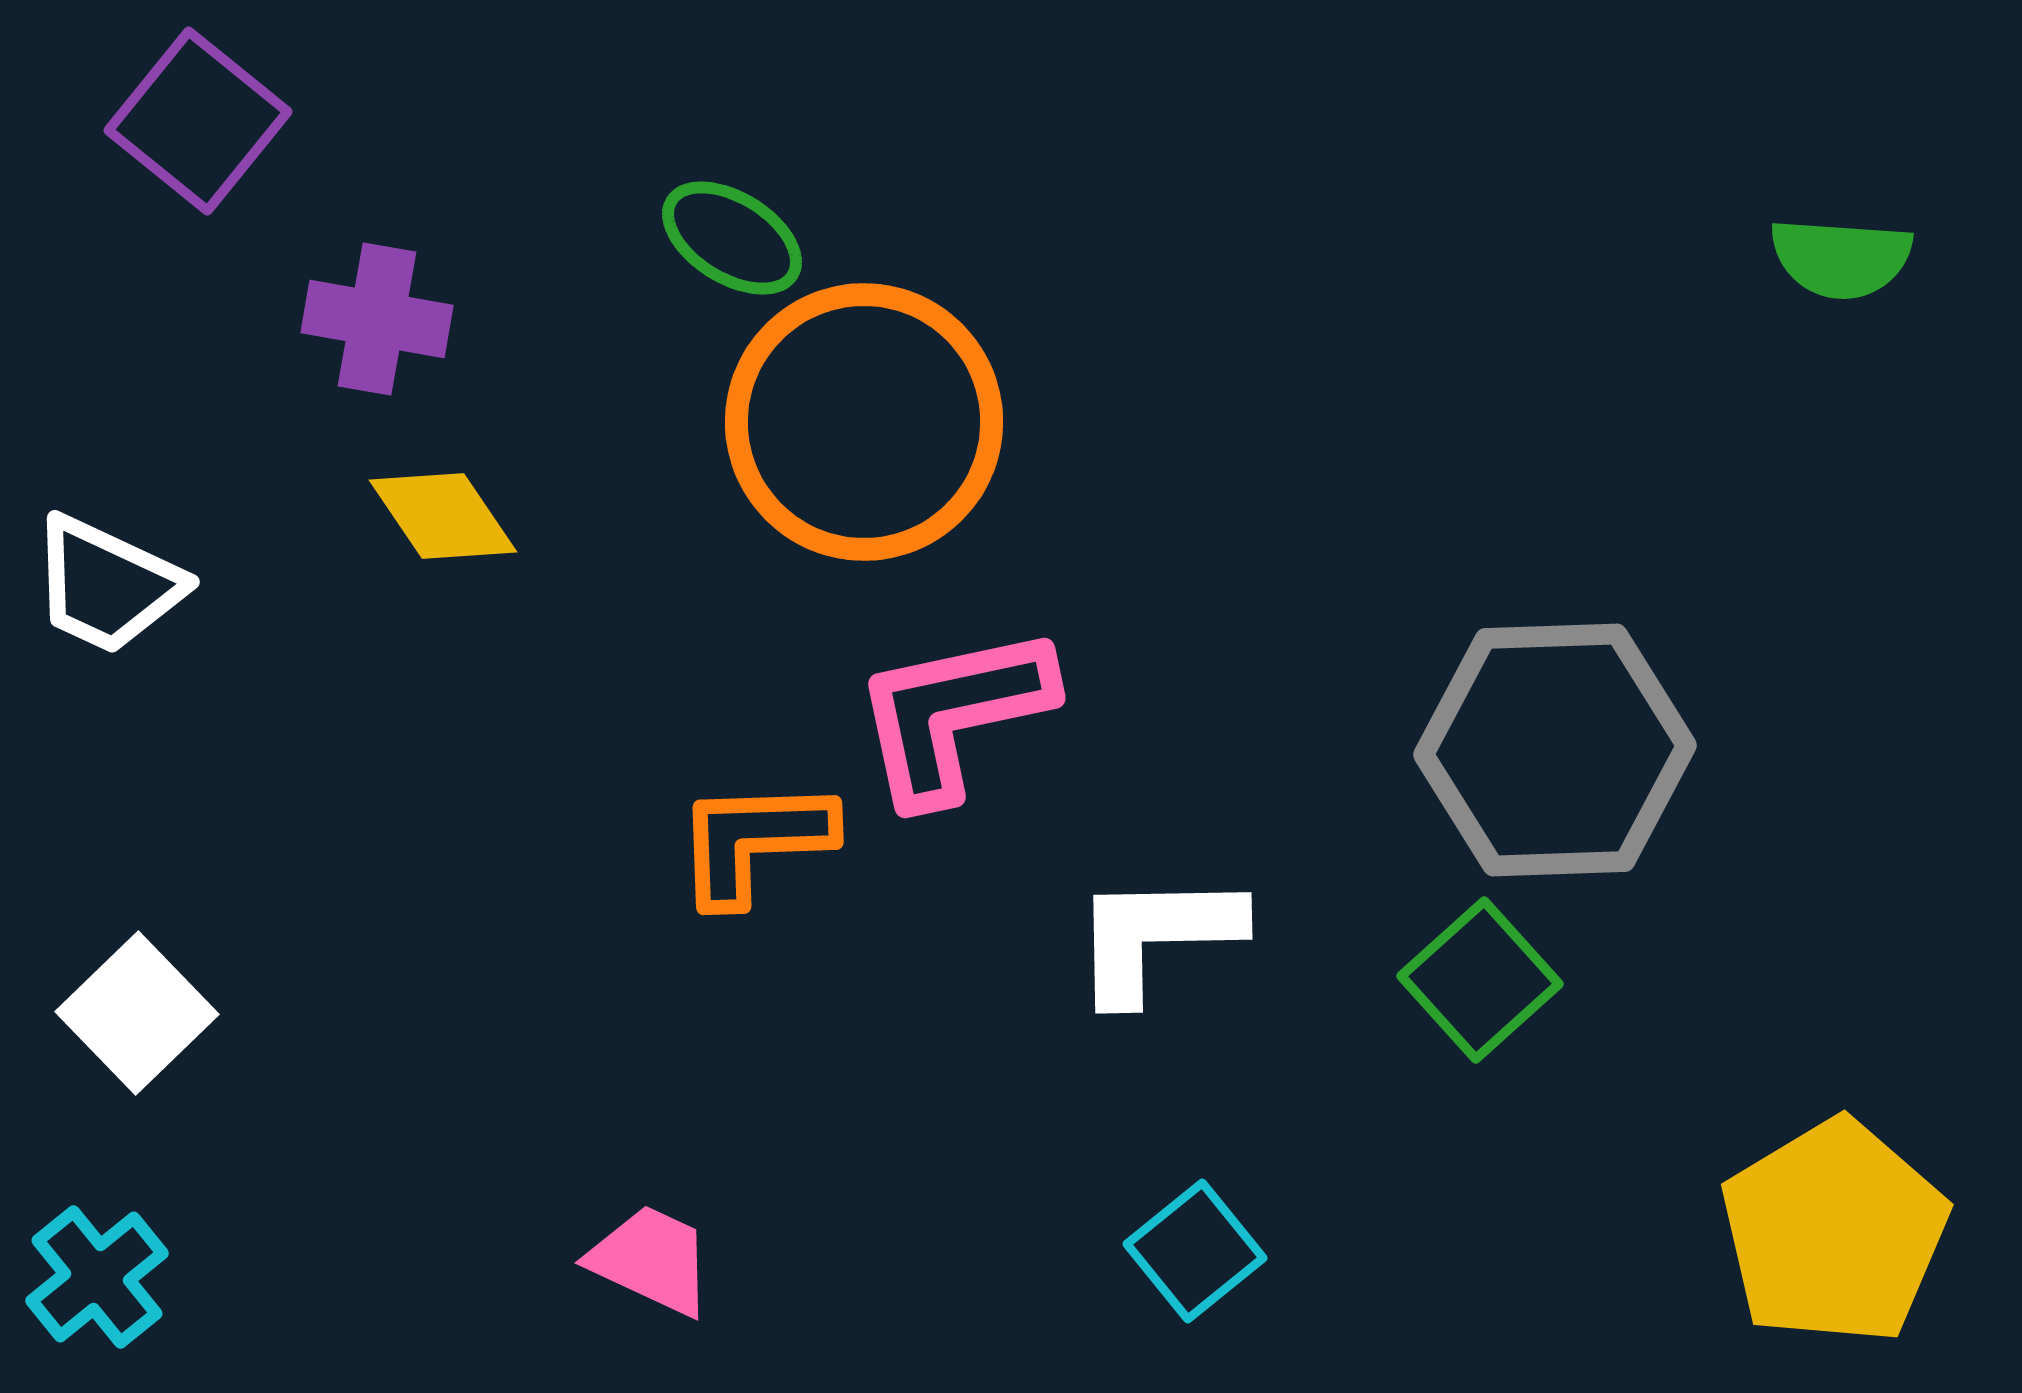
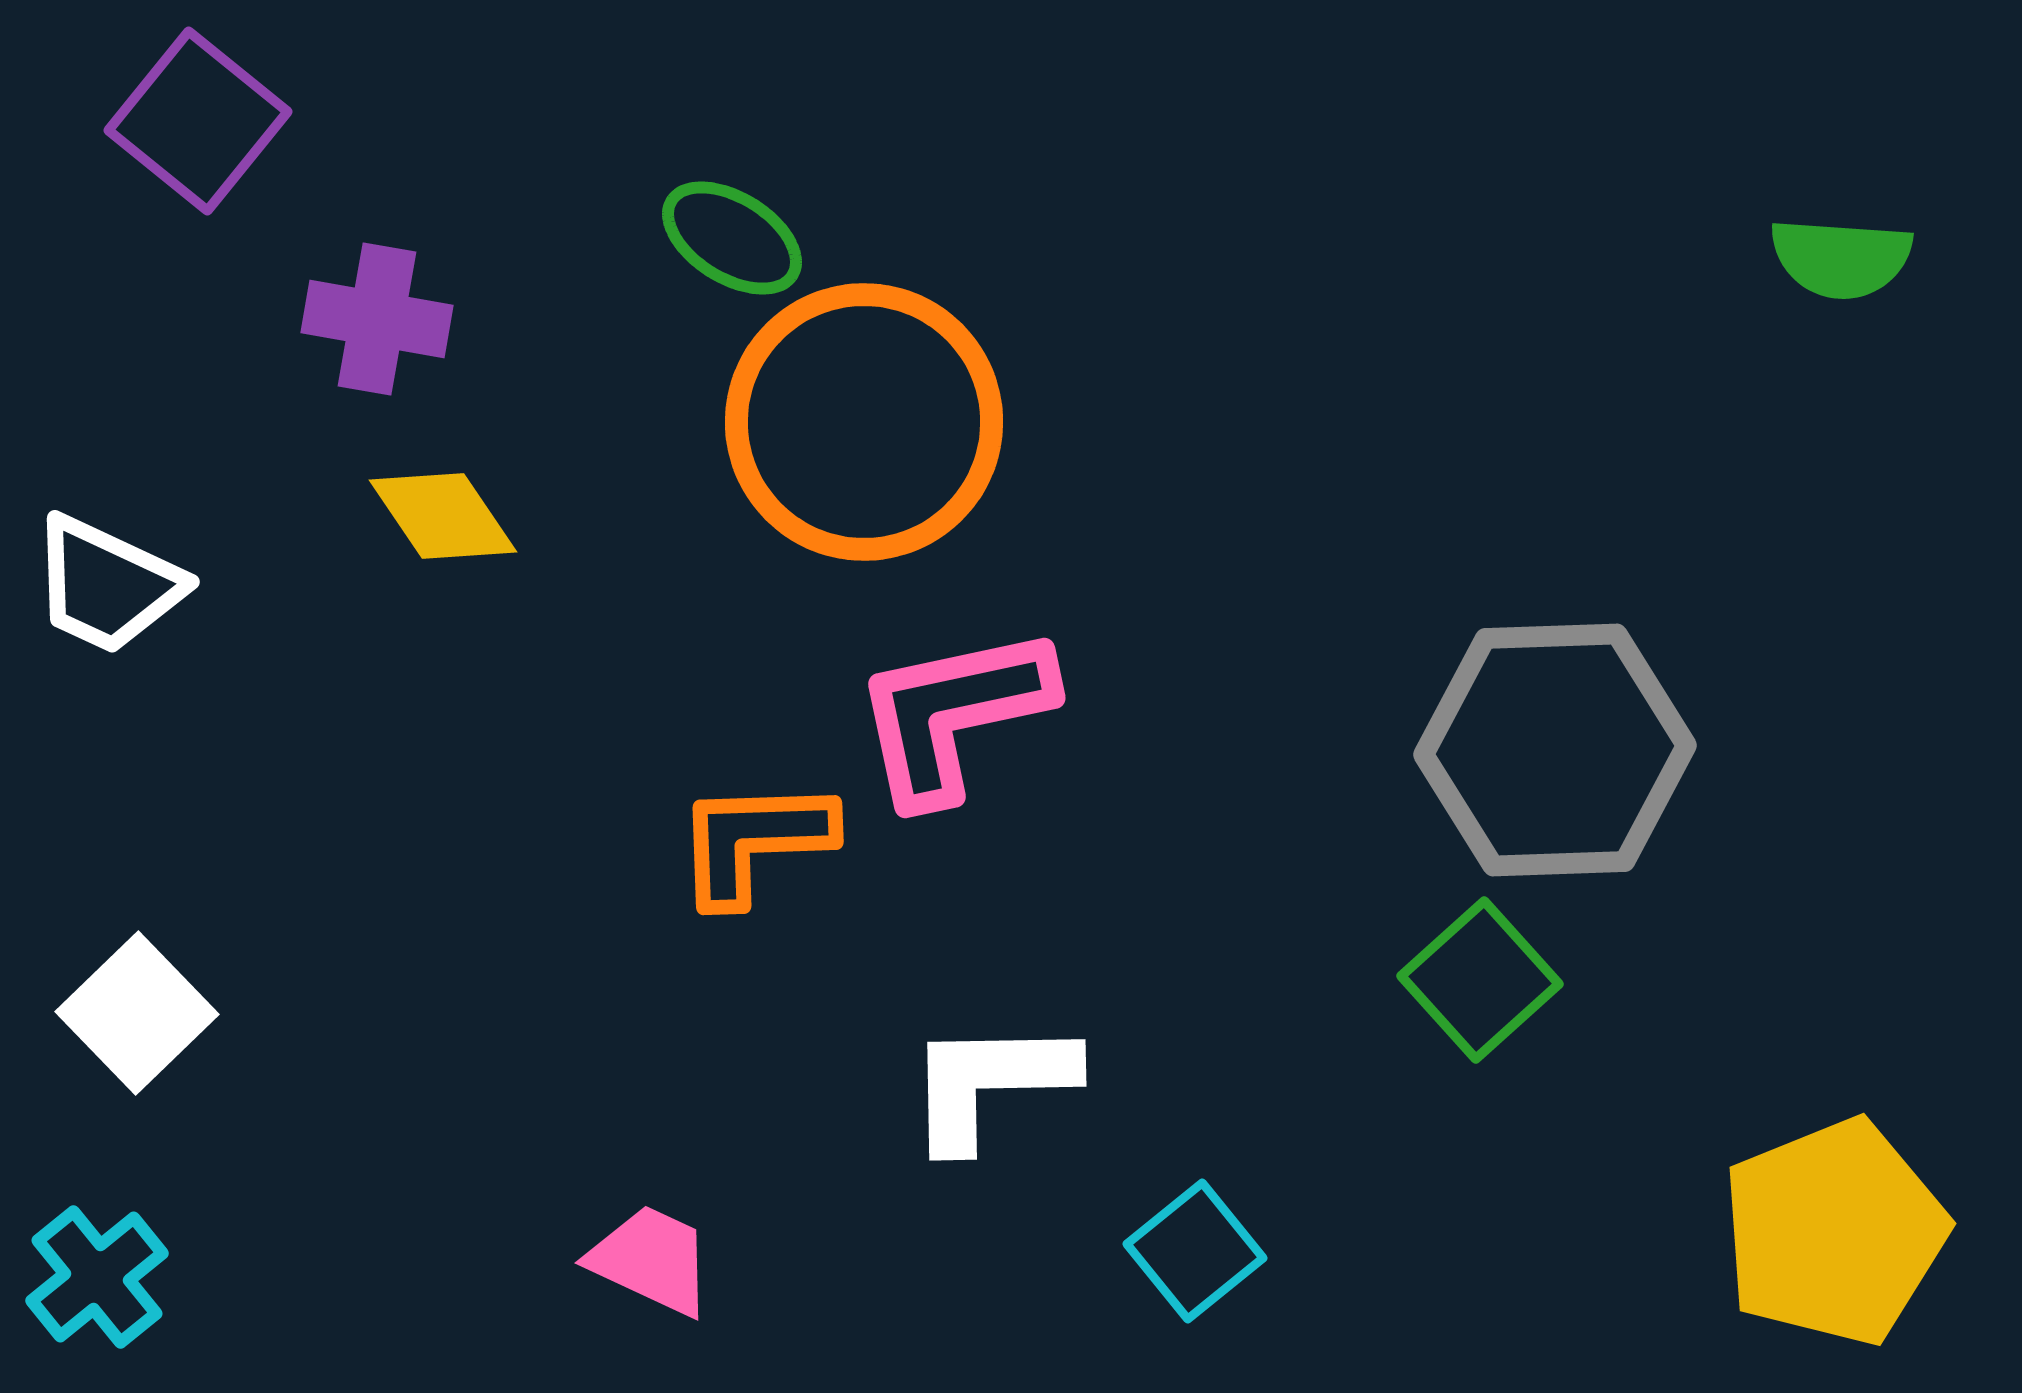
white L-shape: moved 166 px left, 147 px down
yellow pentagon: rotated 9 degrees clockwise
